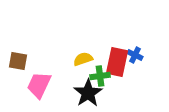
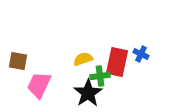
blue cross: moved 6 px right, 1 px up
